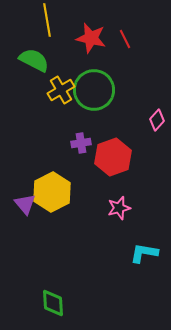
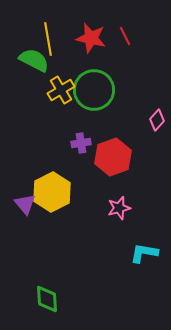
yellow line: moved 1 px right, 19 px down
red line: moved 3 px up
green diamond: moved 6 px left, 4 px up
